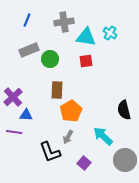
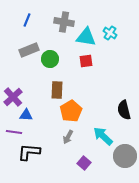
gray cross: rotated 18 degrees clockwise
black L-shape: moved 21 px left; rotated 115 degrees clockwise
gray circle: moved 4 px up
